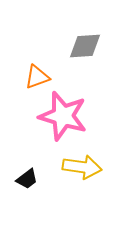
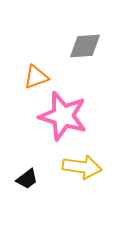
orange triangle: moved 1 px left
